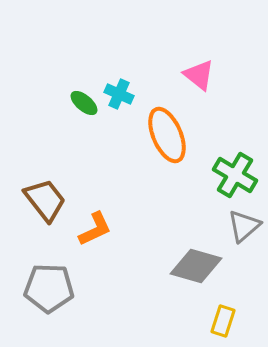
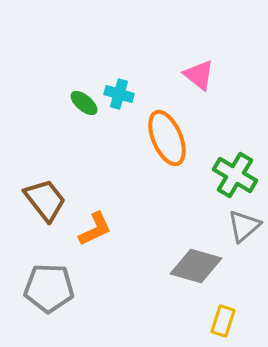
cyan cross: rotated 8 degrees counterclockwise
orange ellipse: moved 3 px down
